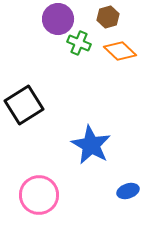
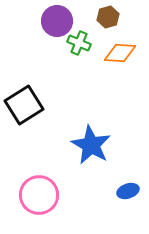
purple circle: moved 1 px left, 2 px down
orange diamond: moved 2 px down; rotated 40 degrees counterclockwise
